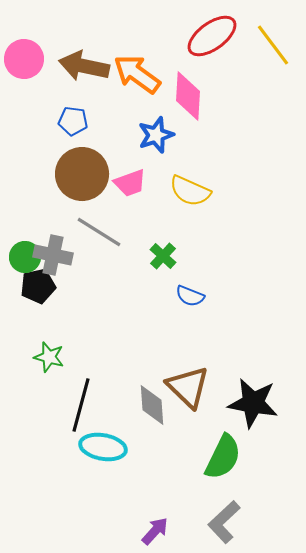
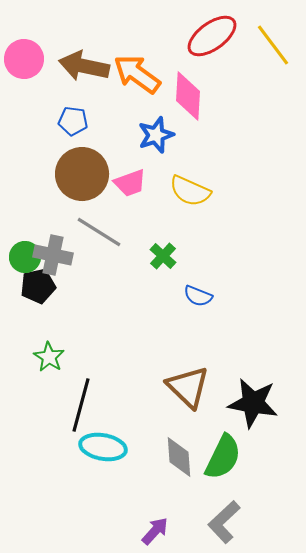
blue semicircle: moved 8 px right
green star: rotated 16 degrees clockwise
gray diamond: moved 27 px right, 52 px down
